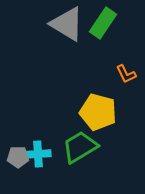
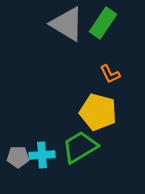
orange L-shape: moved 16 px left
cyan cross: moved 4 px right, 1 px down
